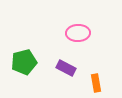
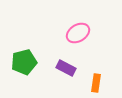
pink ellipse: rotated 30 degrees counterclockwise
orange rectangle: rotated 18 degrees clockwise
